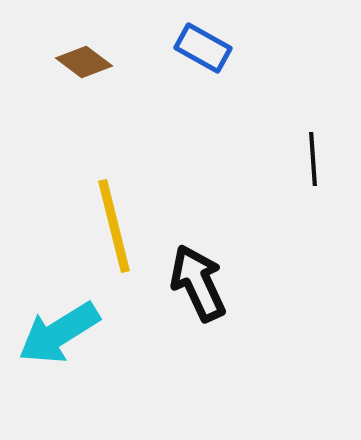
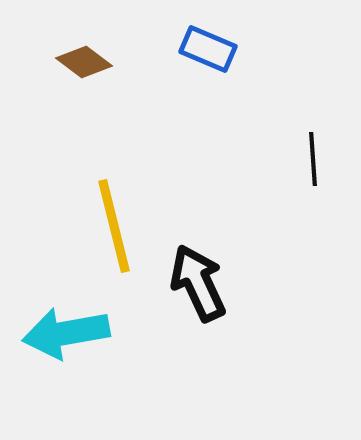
blue rectangle: moved 5 px right, 1 px down; rotated 6 degrees counterclockwise
cyan arrow: moved 7 px right; rotated 22 degrees clockwise
